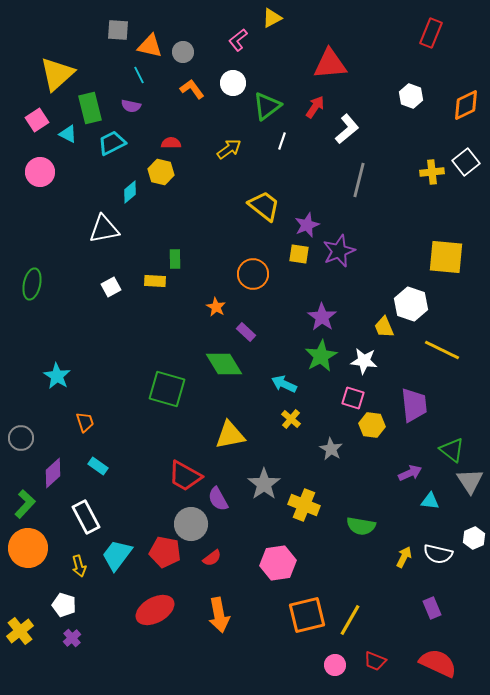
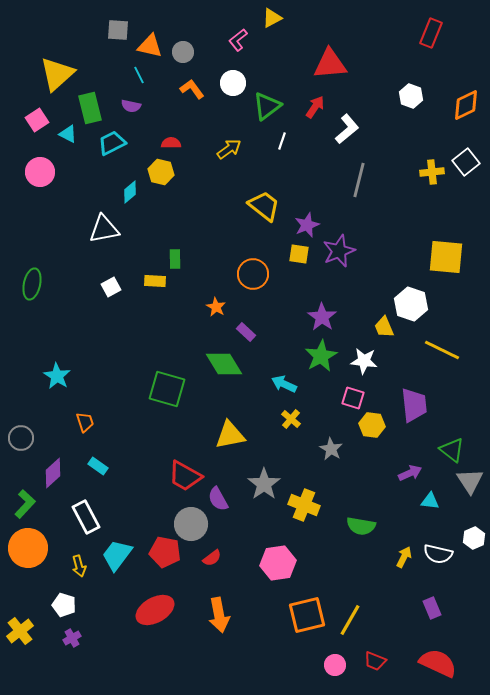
purple cross at (72, 638): rotated 12 degrees clockwise
